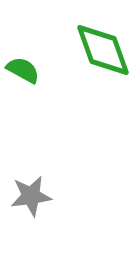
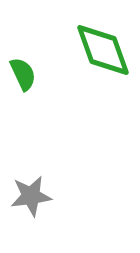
green semicircle: moved 4 px down; rotated 36 degrees clockwise
